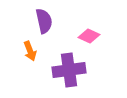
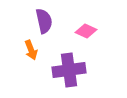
pink diamond: moved 3 px left, 5 px up
orange arrow: moved 1 px right, 1 px up
